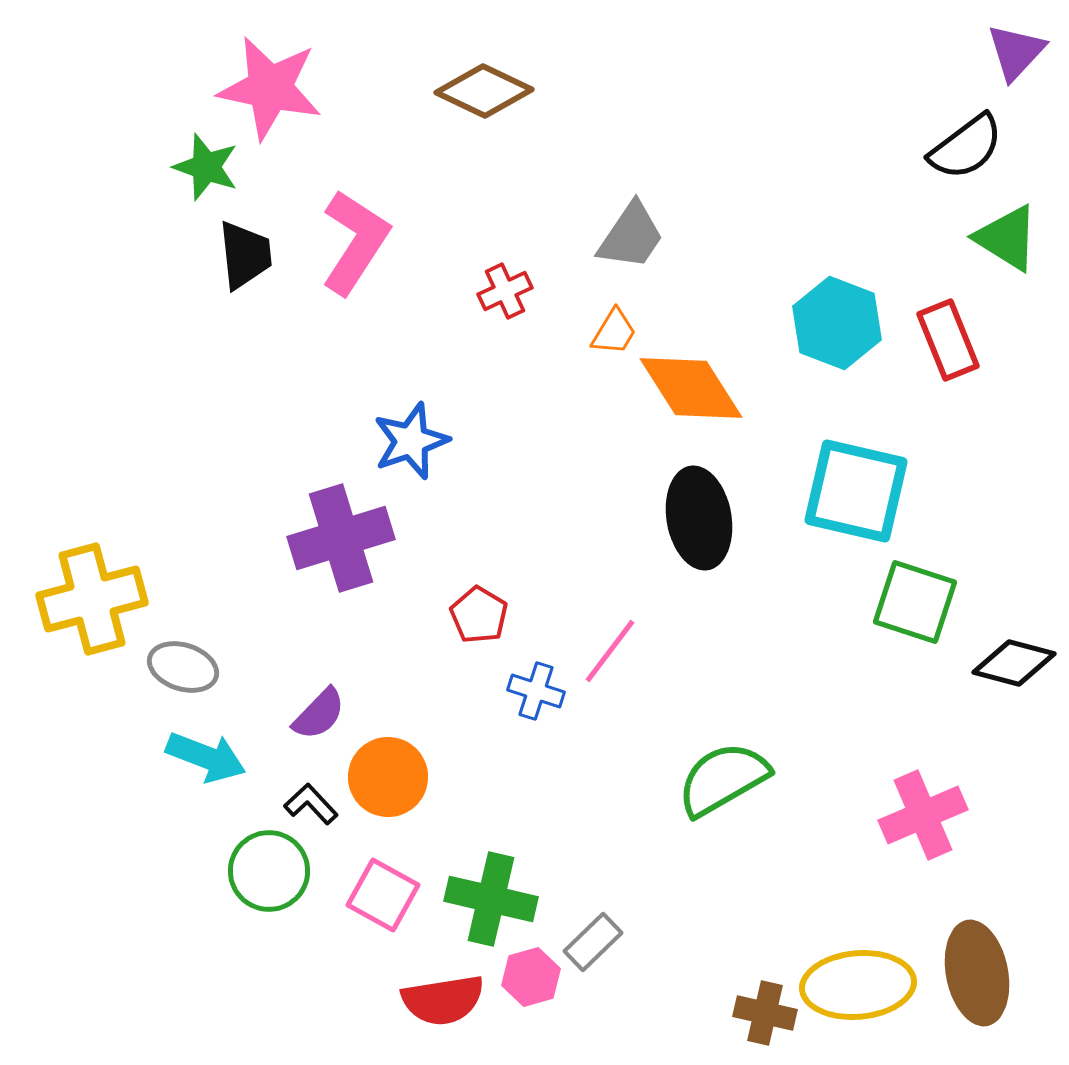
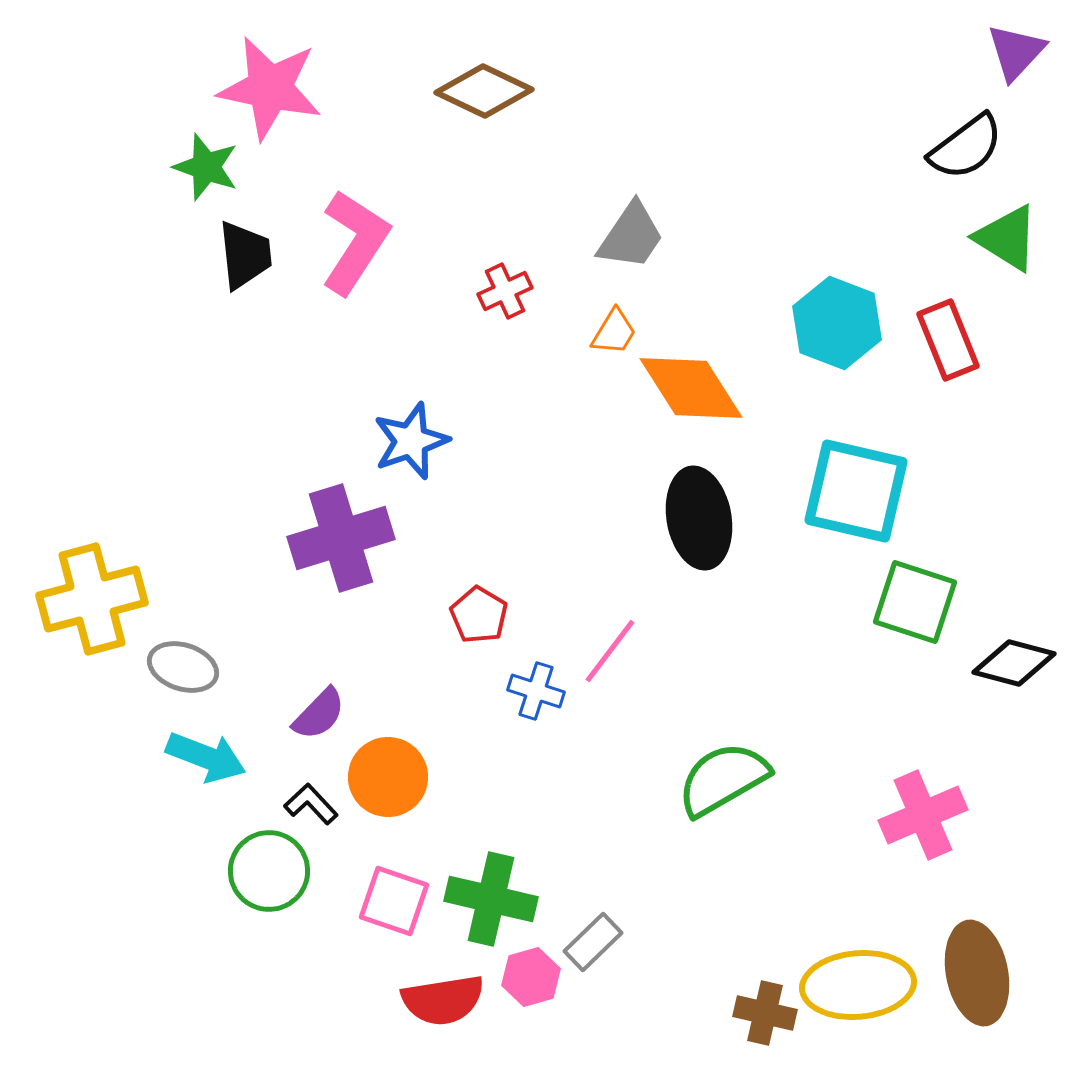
pink square: moved 11 px right, 6 px down; rotated 10 degrees counterclockwise
